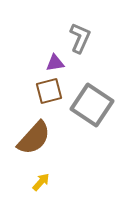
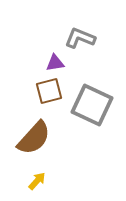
gray L-shape: rotated 92 degrees counterclockwise
gray square: rotated 9 degrees counterclockwise
yellow arrow: moved 4 px left, 1 px up
